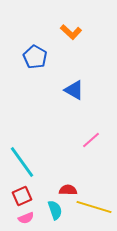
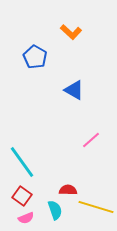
red square: rotated 30 degrees counterclockwise
yellow line: moved 2 px right
